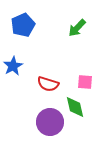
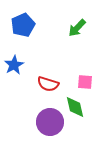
blue star: moved 1 px right, 1 px up
